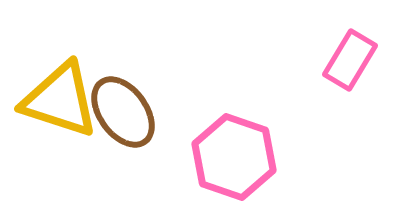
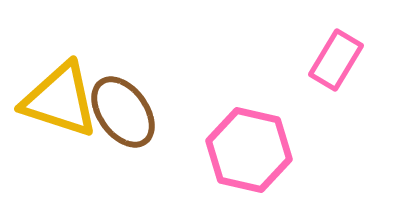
pink rectangle: moved 14 px left
pink hexagon: moved 15 px right, 7 px up; rotated 6 degrees counterclockwise
